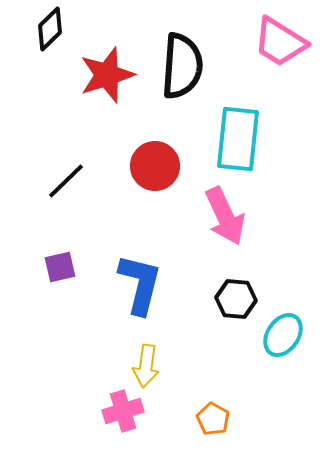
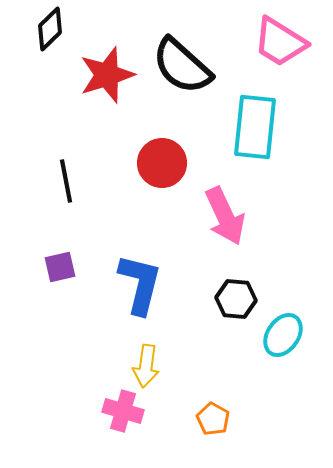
black semicircle: rotated 128 degrees clockwise
cyan rectangle: moved 17 px right, 12 px up
red circle: moved 7 px right, 3 px up
black line: rotated 57 degrees counterclockwise
pink cross: rotated 33 degrees clockwise
